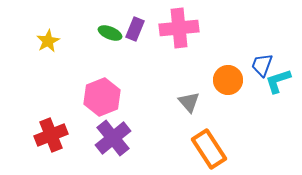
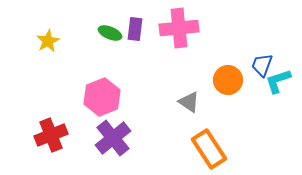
purple rectangle: rotated 15 degrees counterclockwise
gray triangle: rotated 15 degrees counterclockwise
